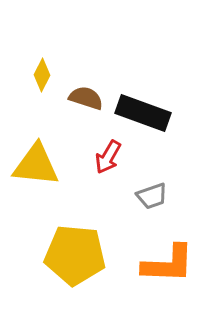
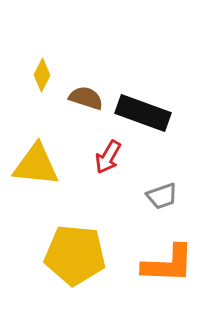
gray trapezoid: moved 10 px right
